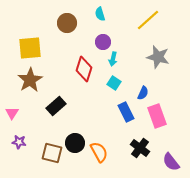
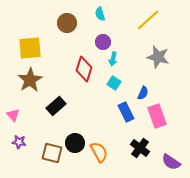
pink triangle: moved 1 px right, 2 px down; rotated 16 degrees counterclockwise
purple semicircle: rotated 18 degrees counterclockwise
